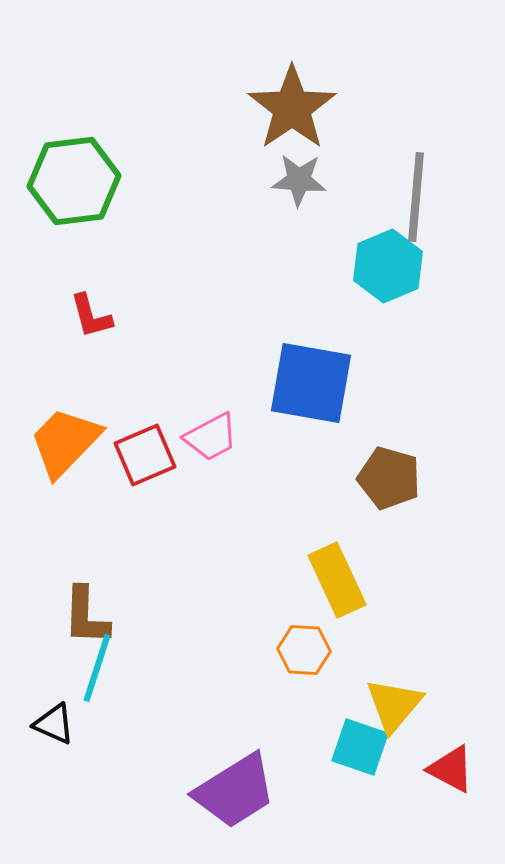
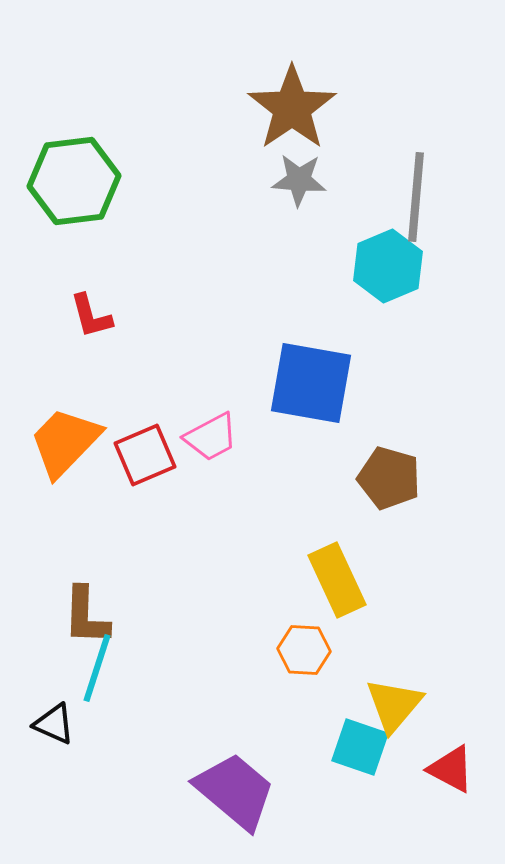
purple trapezoid: rotated 108 degrees counterclockwise
